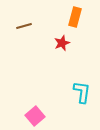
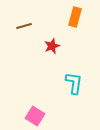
red star: moved 10 px left, 3 px down
cyan L-shape: moved 8 px left, 9 px up
pink square: rotated 18 degrees counterclockwise
